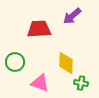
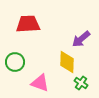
purple arrow: moved 9 px right, 23 px down
red trapezoid: moved 11 px left, 5 px up
yellow diamond: moved 1 px right, 1 px up
green cross: rotated 24 degrees clockwise
